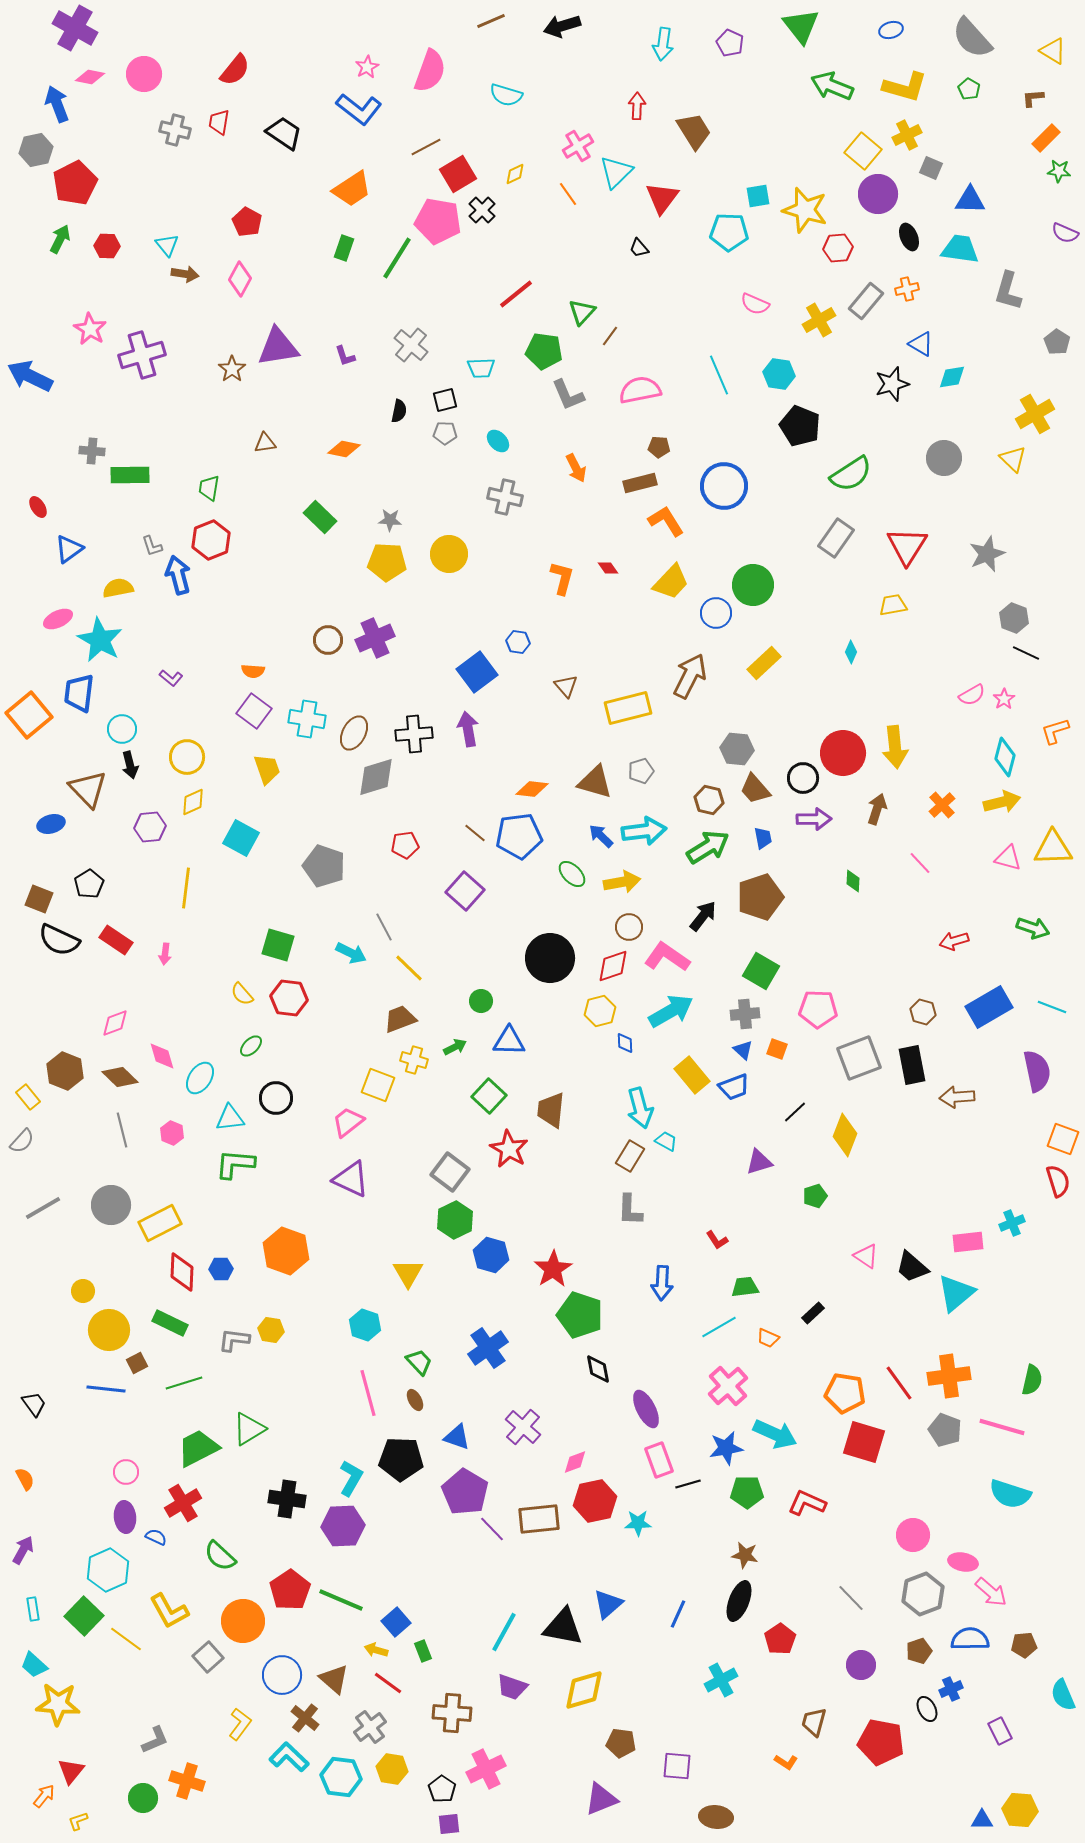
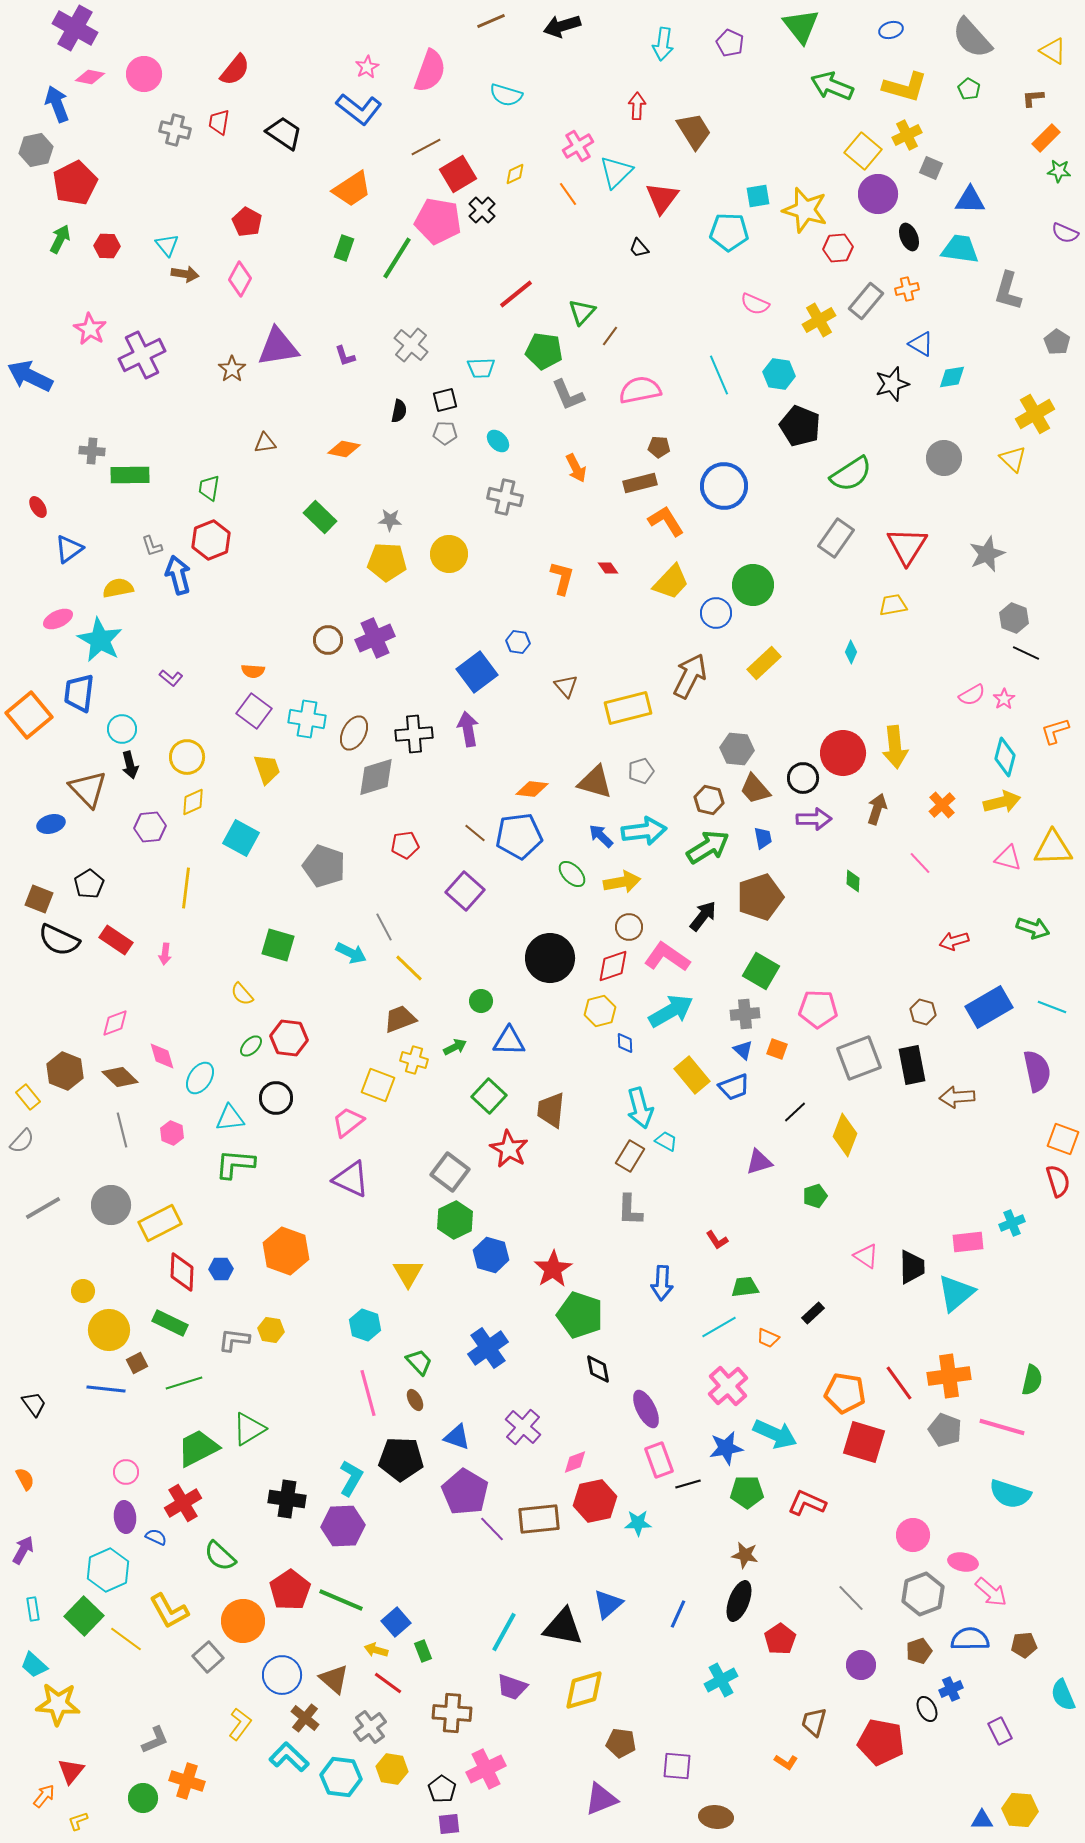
purple cross at (142, 355): rotated 9 degrees counterclockwise
red hexagon at (289, 998): moved 40 px down
black trapezoid at (912, 1267): rotated 132 degrees counterclockwise
